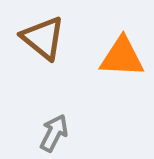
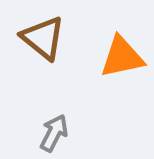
orange triangle: rotated 15 degrees counterclockwise
